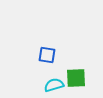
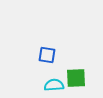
cyan semicircle: rotated 12 degrees clockwise
